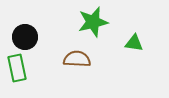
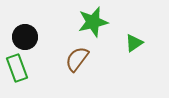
green triangle: rotated 42 degrees counterclockwise
brown semicircle: rotated 56 degrees counterclockwise
green rectangle: rotated 8 degrees counterclockwise
